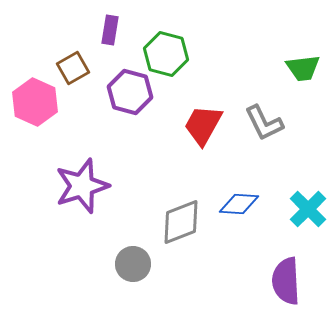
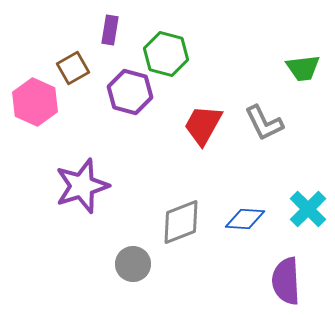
blue diamond: moved 6 px right, 15 px down
